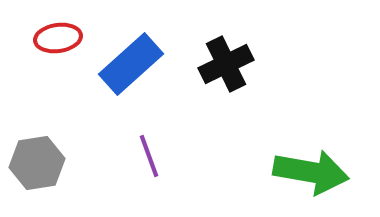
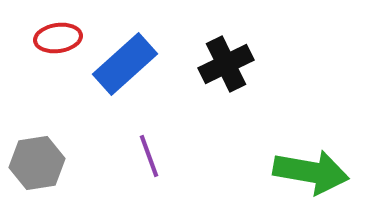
blue rectangle: moved 6 px left
